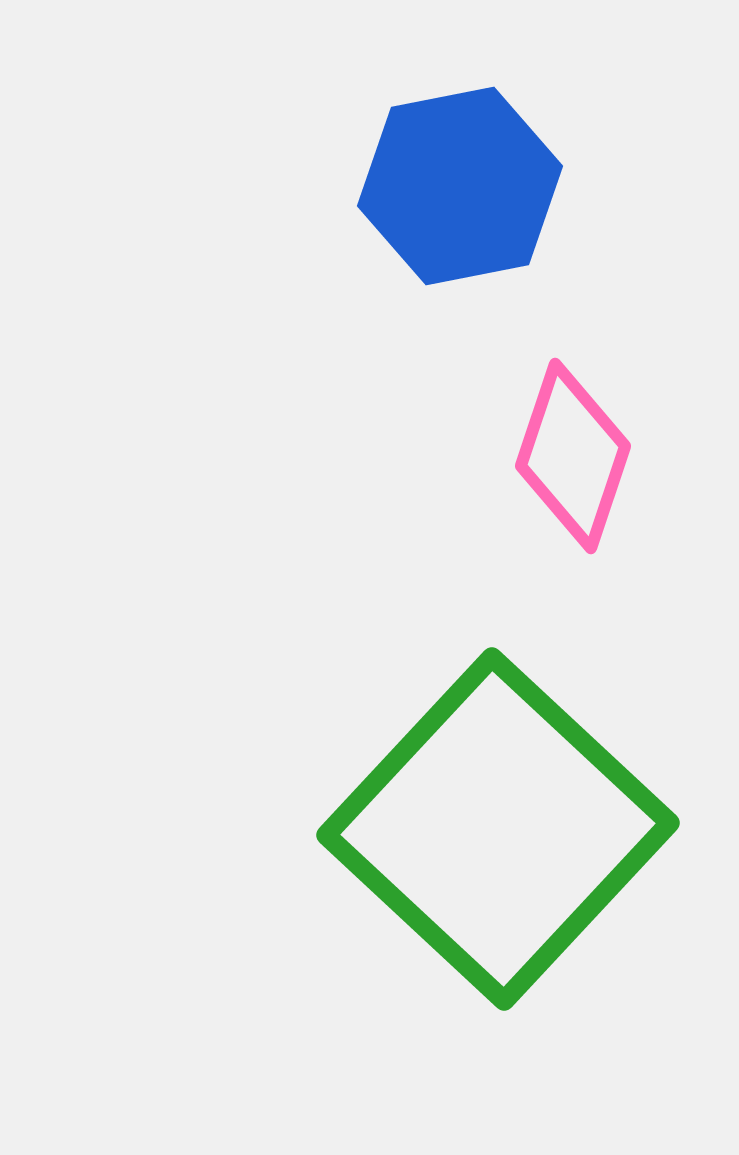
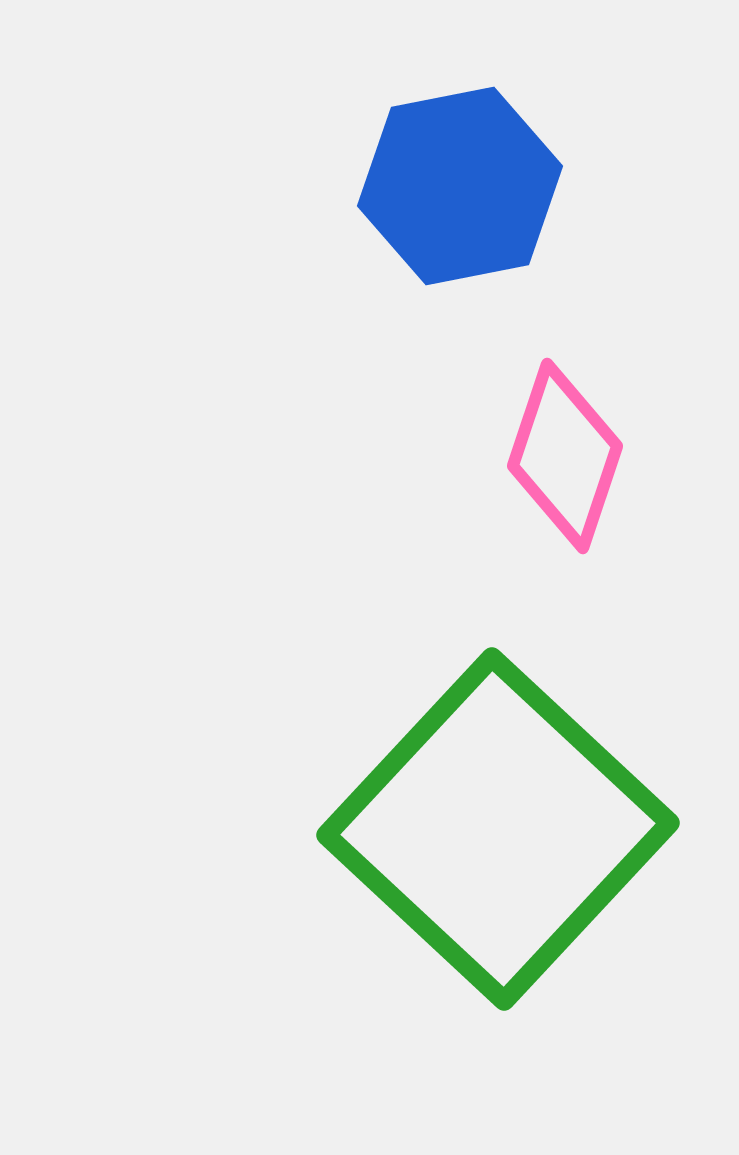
pink diamond: moved 8 px left
